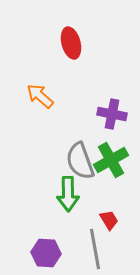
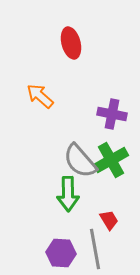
gray semicircle: rotated 21 degrees counterclockwise
purple hexagon: moved 15 px right
